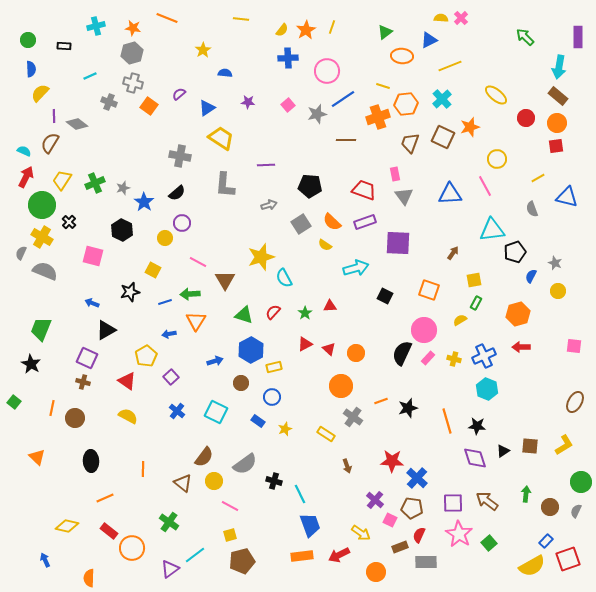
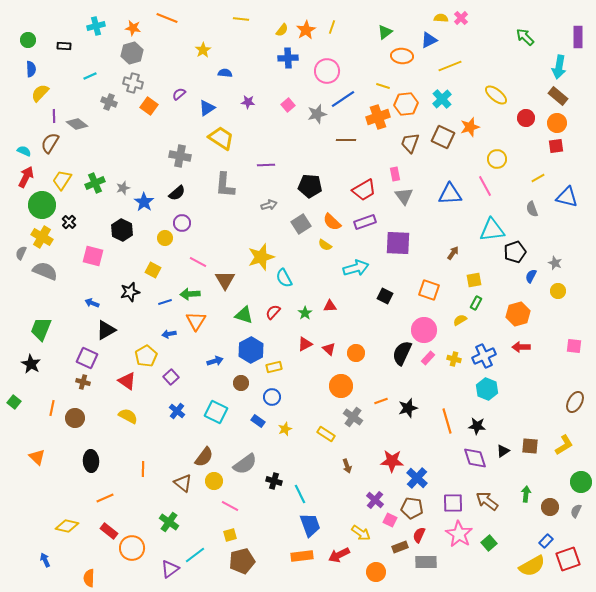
red trapezoid at (364, 190): rotated 130 degrees clockwise
